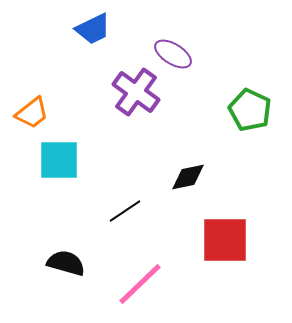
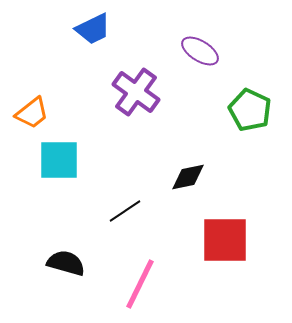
purple ellipse: moved 27 px right, 3 px up
pink line: rotated 20 degrees counterclockwise
